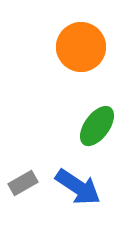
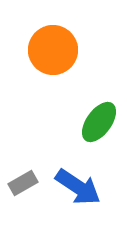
orange circle: moved 28 px left, 3 px down
green ellipse: moved 2 px right, 4 px up
